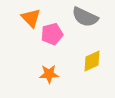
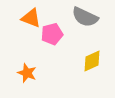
orange triangle: rotated 25 degrees counterclockwise
orange star: moved 22 px left, 1 px up; rotated 24 degrees clockwise
